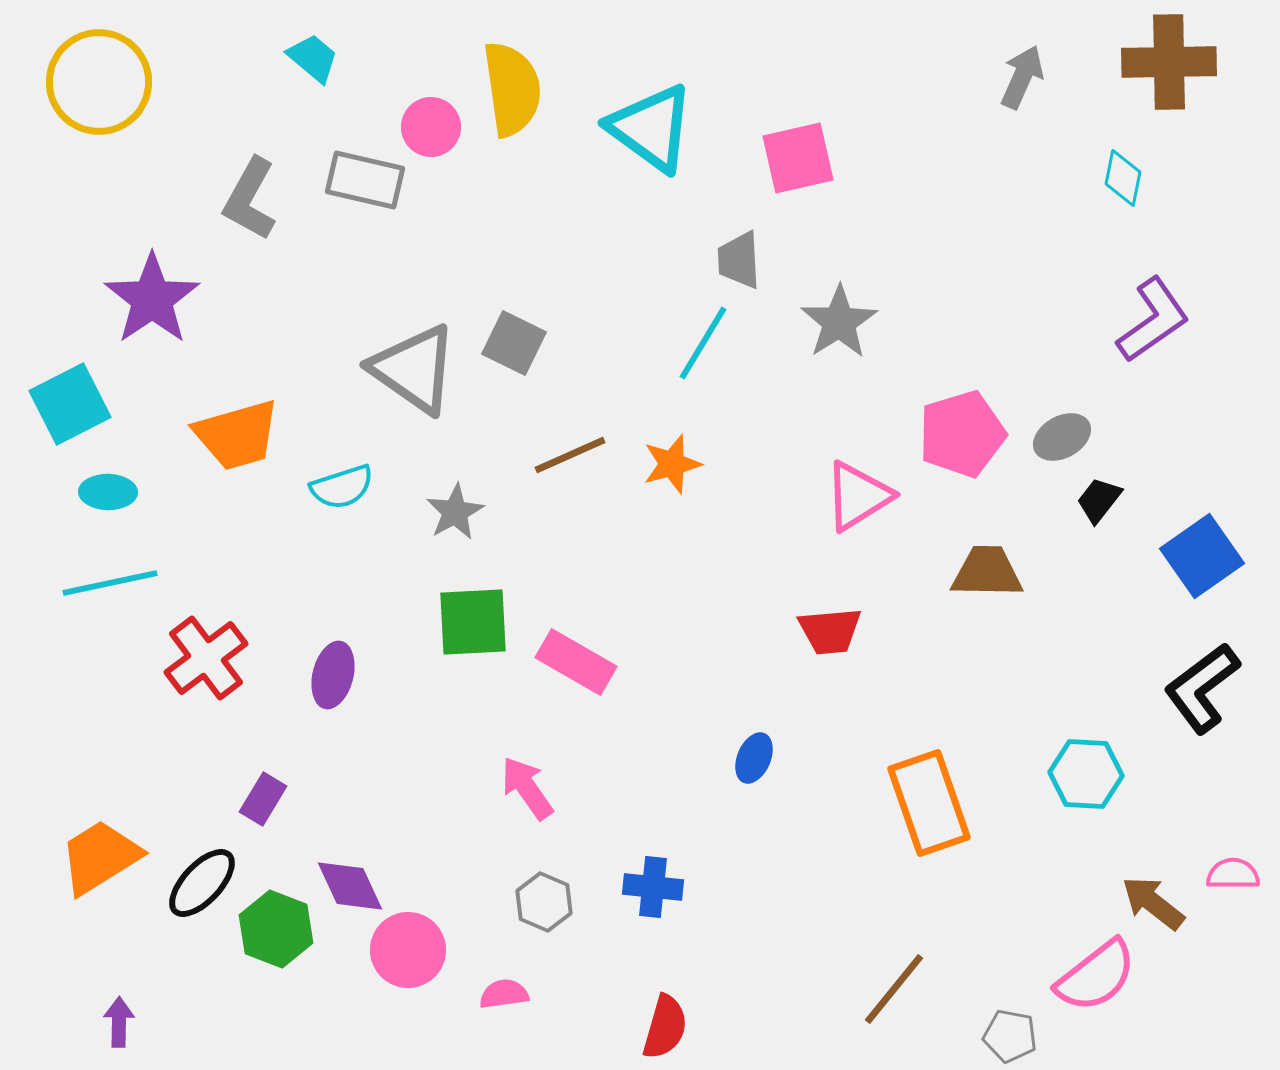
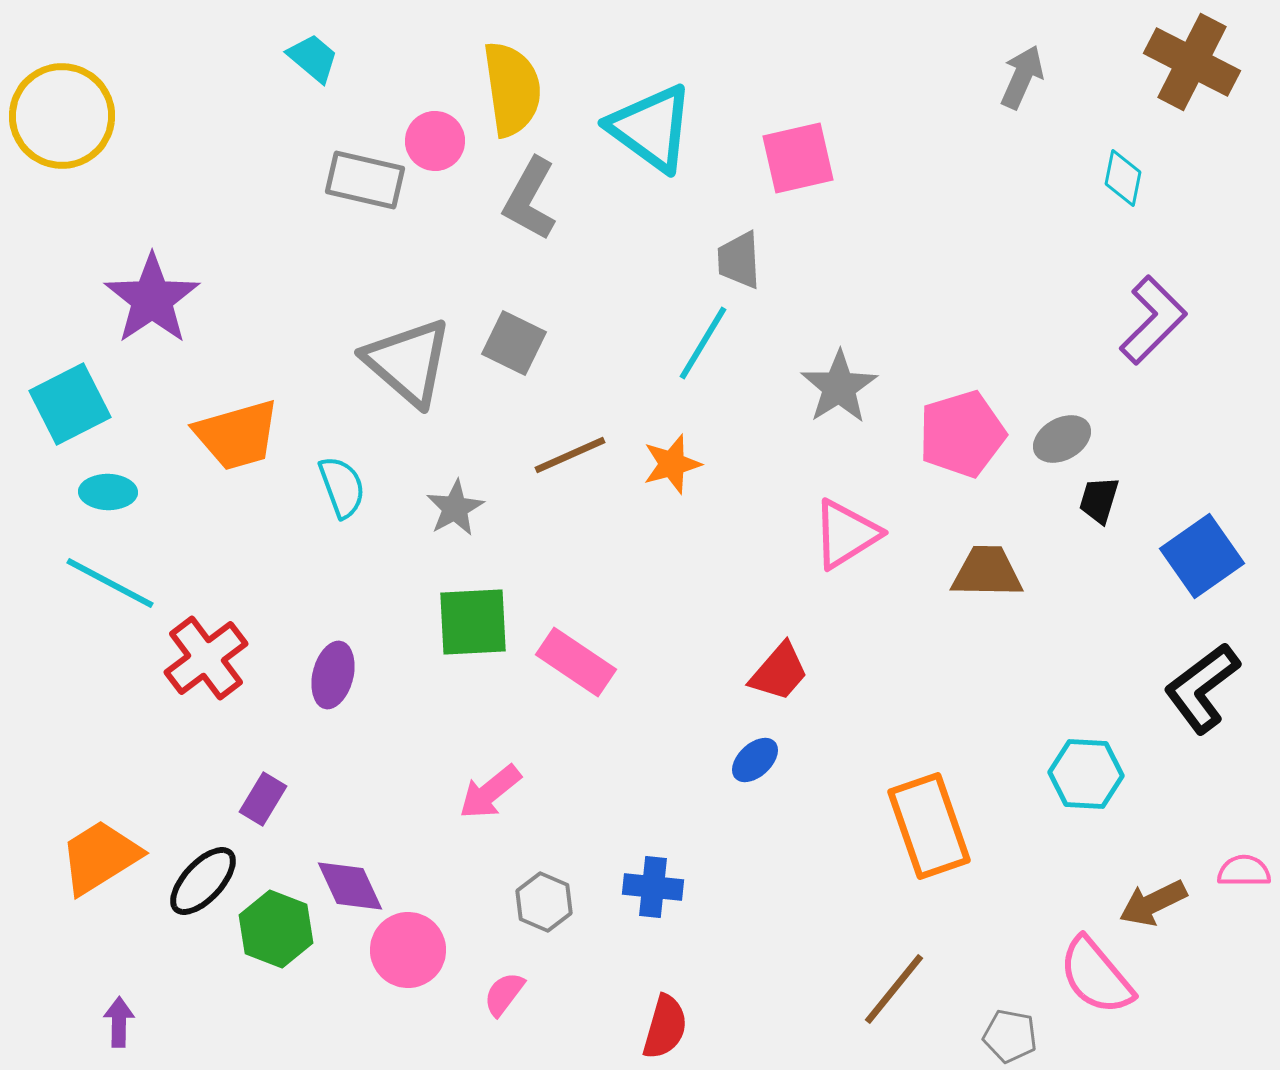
brown cross at (1169, 62): moved 23 px right; rotated 28 degrees clockwise
yellow circle at (99, 82): moved 37 px left, 34 px down
pink circle at (431, 127): moved 4 px right, 14 px down
gray L-shape at (250, 199): moved 280 px right
purple L-shape at (1153, 320): rotated 10 degrees counterclockwise
gray star at (839, 322): moved 65 px down
gray triangle at (414, 369): moved 6 px left, 7 px up; rotated 6 degrees clockwise
gray ellipse at (1062, 437): moved 2 px down
cyan semicircle at (342, 487): rotated 92 degrees counterclockwise
pink triangle at (858, 496): moved 12 px left, 38 px down
black trapezoid at (1099, 500): rotated 21 degrees counterclockwise
gray star at (455, 512): moved 4 px up
cyan line at (110, 583): rotated 40 degrees clockwise
red trapezoid at (830, 631): moved 51 px left, 41 px down; rotated 44 degrees counterclockwise
pink rectangle at (576, 662): rotated 4 degrees clockwise
blue ellipse at (754, 758): moved 1 px right, 2 px down; rotated 24 degrees clockwise
pink arrow at (527, 788): moved 37 px left, 4 px down; rotated 94 degrees counterclockwise
orange rectangle at (929, 803): moved 23 px down
pink semicircle at (1233, 874): moved 11 px right, 3 px up
black ellipse at (202, 883): moved 1 px right, 2 px up
brown arrow at (1153, 903): rotated 64 degrees counterclockwise
pink semicircle at (1096, 976): rotated 88 degrees clockwise
pink semicircle at (504, 994): rotated 45 degrees counterclockwise
